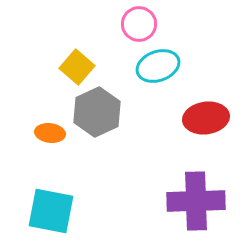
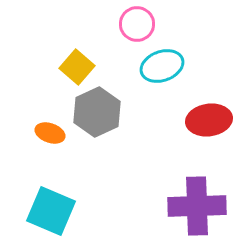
pink circle: moved 2 px left
cyan ellipse: moved 4 px right
red ellipse: moved 3 px right, 2 px down
orange ellipse: rotated 12 degrees clockwise
purple cross: moved 1 px right, 5 px down
cyan square: rotated 12 degrees clockwise
